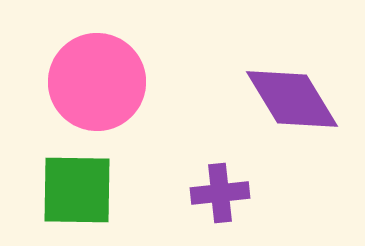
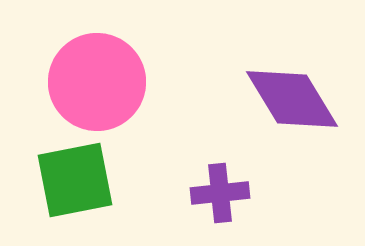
green square: moved 2 px left, 10 px up; rotated 12 degrees counterclockwise
